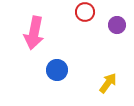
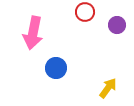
pink arrow: moved 1 px left
blue circle: moved 1 px left, 2 px up
yellow arrow: moved 5 px down
